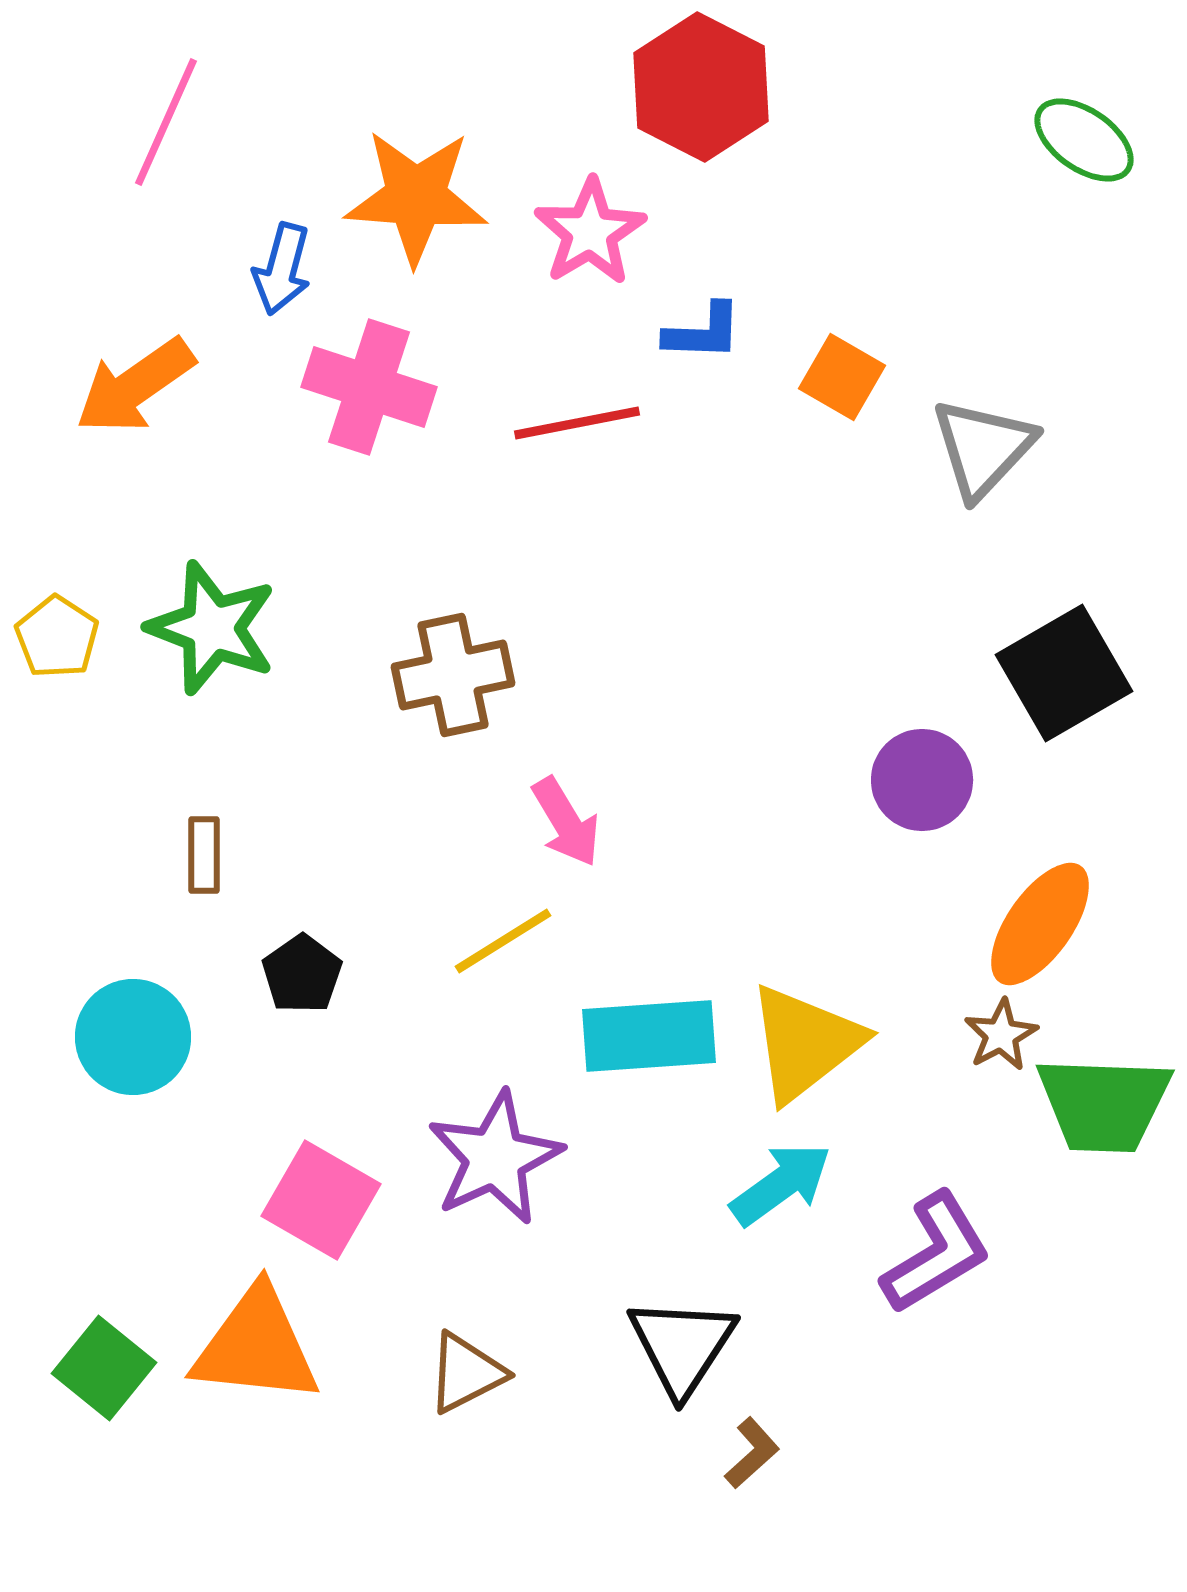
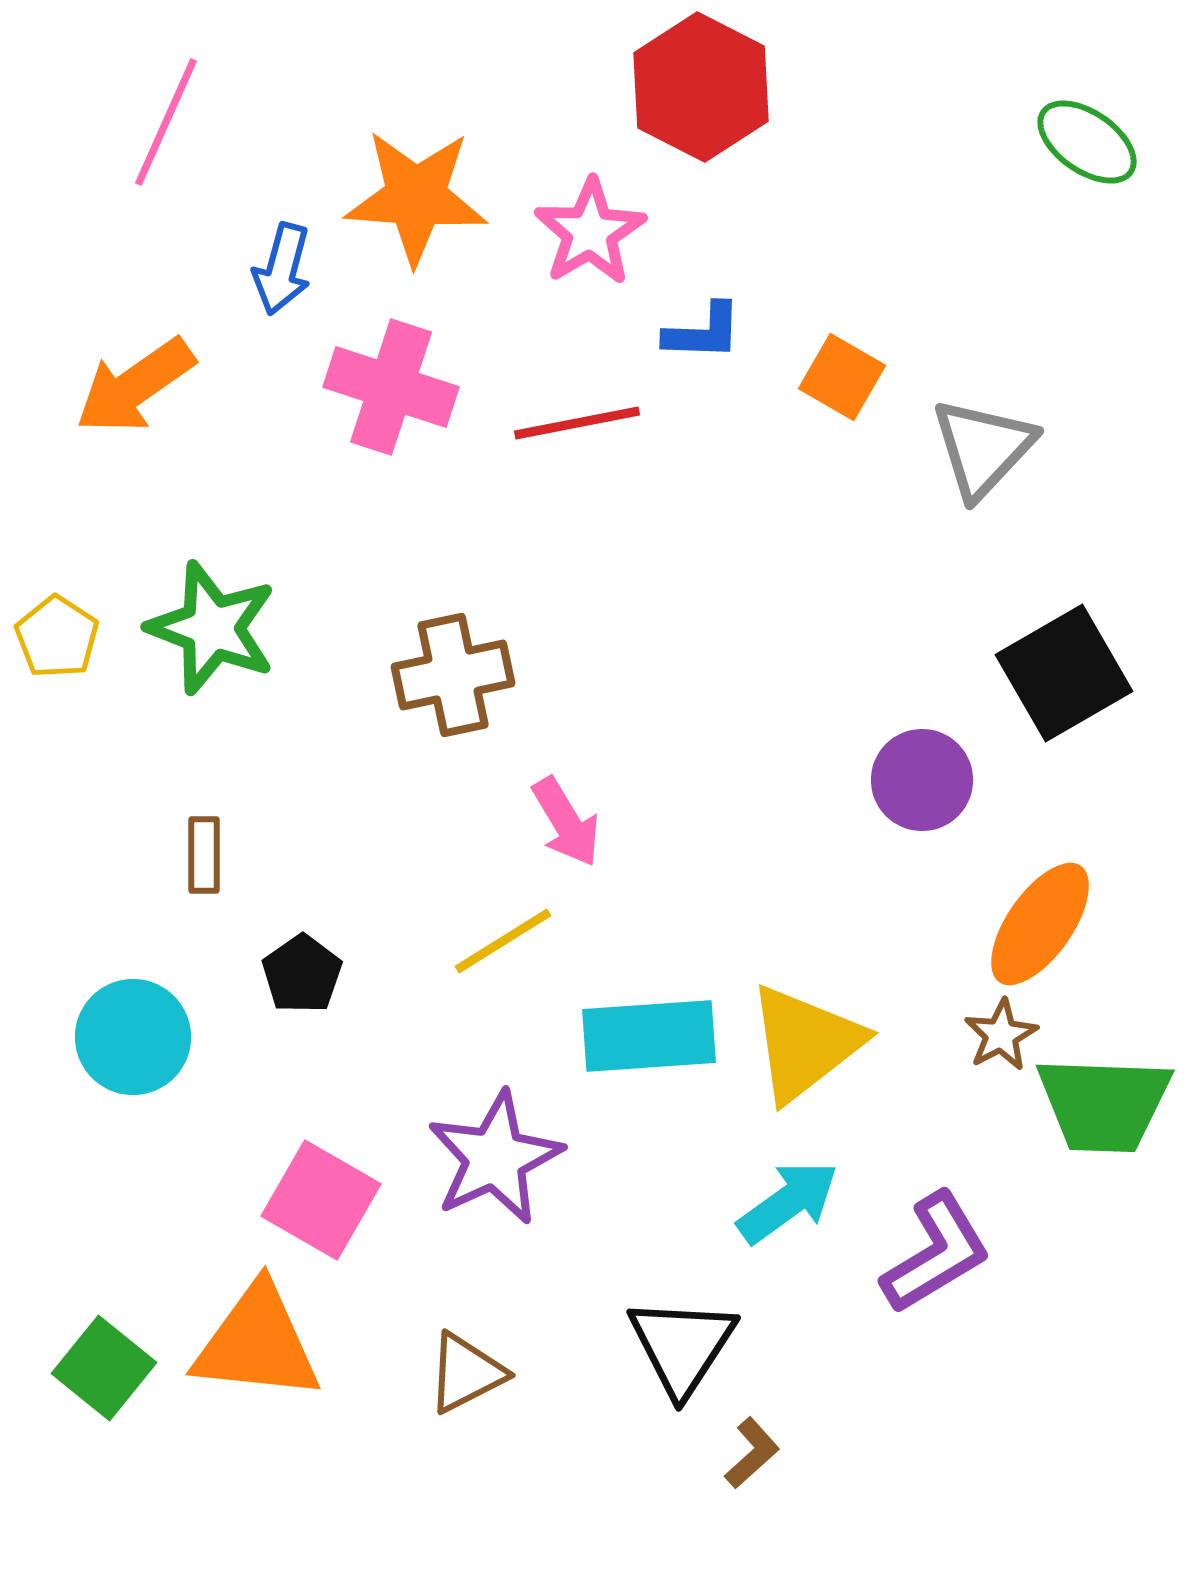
green ellipse: moved 3 px right, 2 px down
pink cross: moved 22 px right
cyan arrow: moved 7 px right, 18 px down
orange triangle: moved 1 px right, 3 px up
